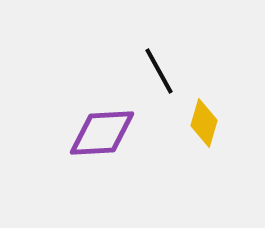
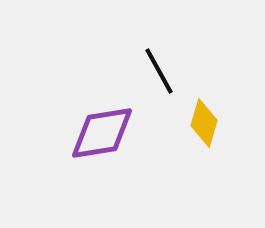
purple diamond: rotated 6 degrees counterclockwise
